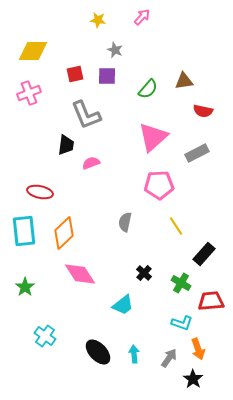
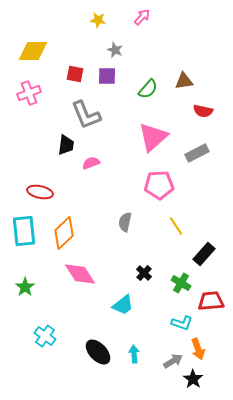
red square: rotated 24 degrees clockwise
gray arrow: moved 4 px right, 3 px down; rotated 24 degrees clockwise
